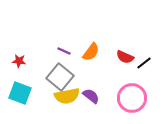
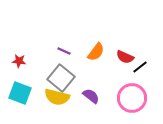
orange semicircle: moved 5 px right
black line: moved 4 px left, 4 px down
gray square: moved 1 px right, 1 px down
yellow semicircle: moved 10 px left, 1 px down; rotated 25 degrees clockwise
